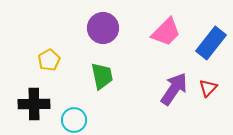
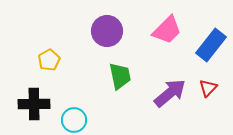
purple circle: moved 4 px right, 3 px down
pink trapezoid: moved 1 px right, 2 px up
blue rectangle: moved 2 px down
green trapezoid: moved 18 px right
purple arrow: moved 4 px left, 4 px down; rotated 16 degrees clockwise
